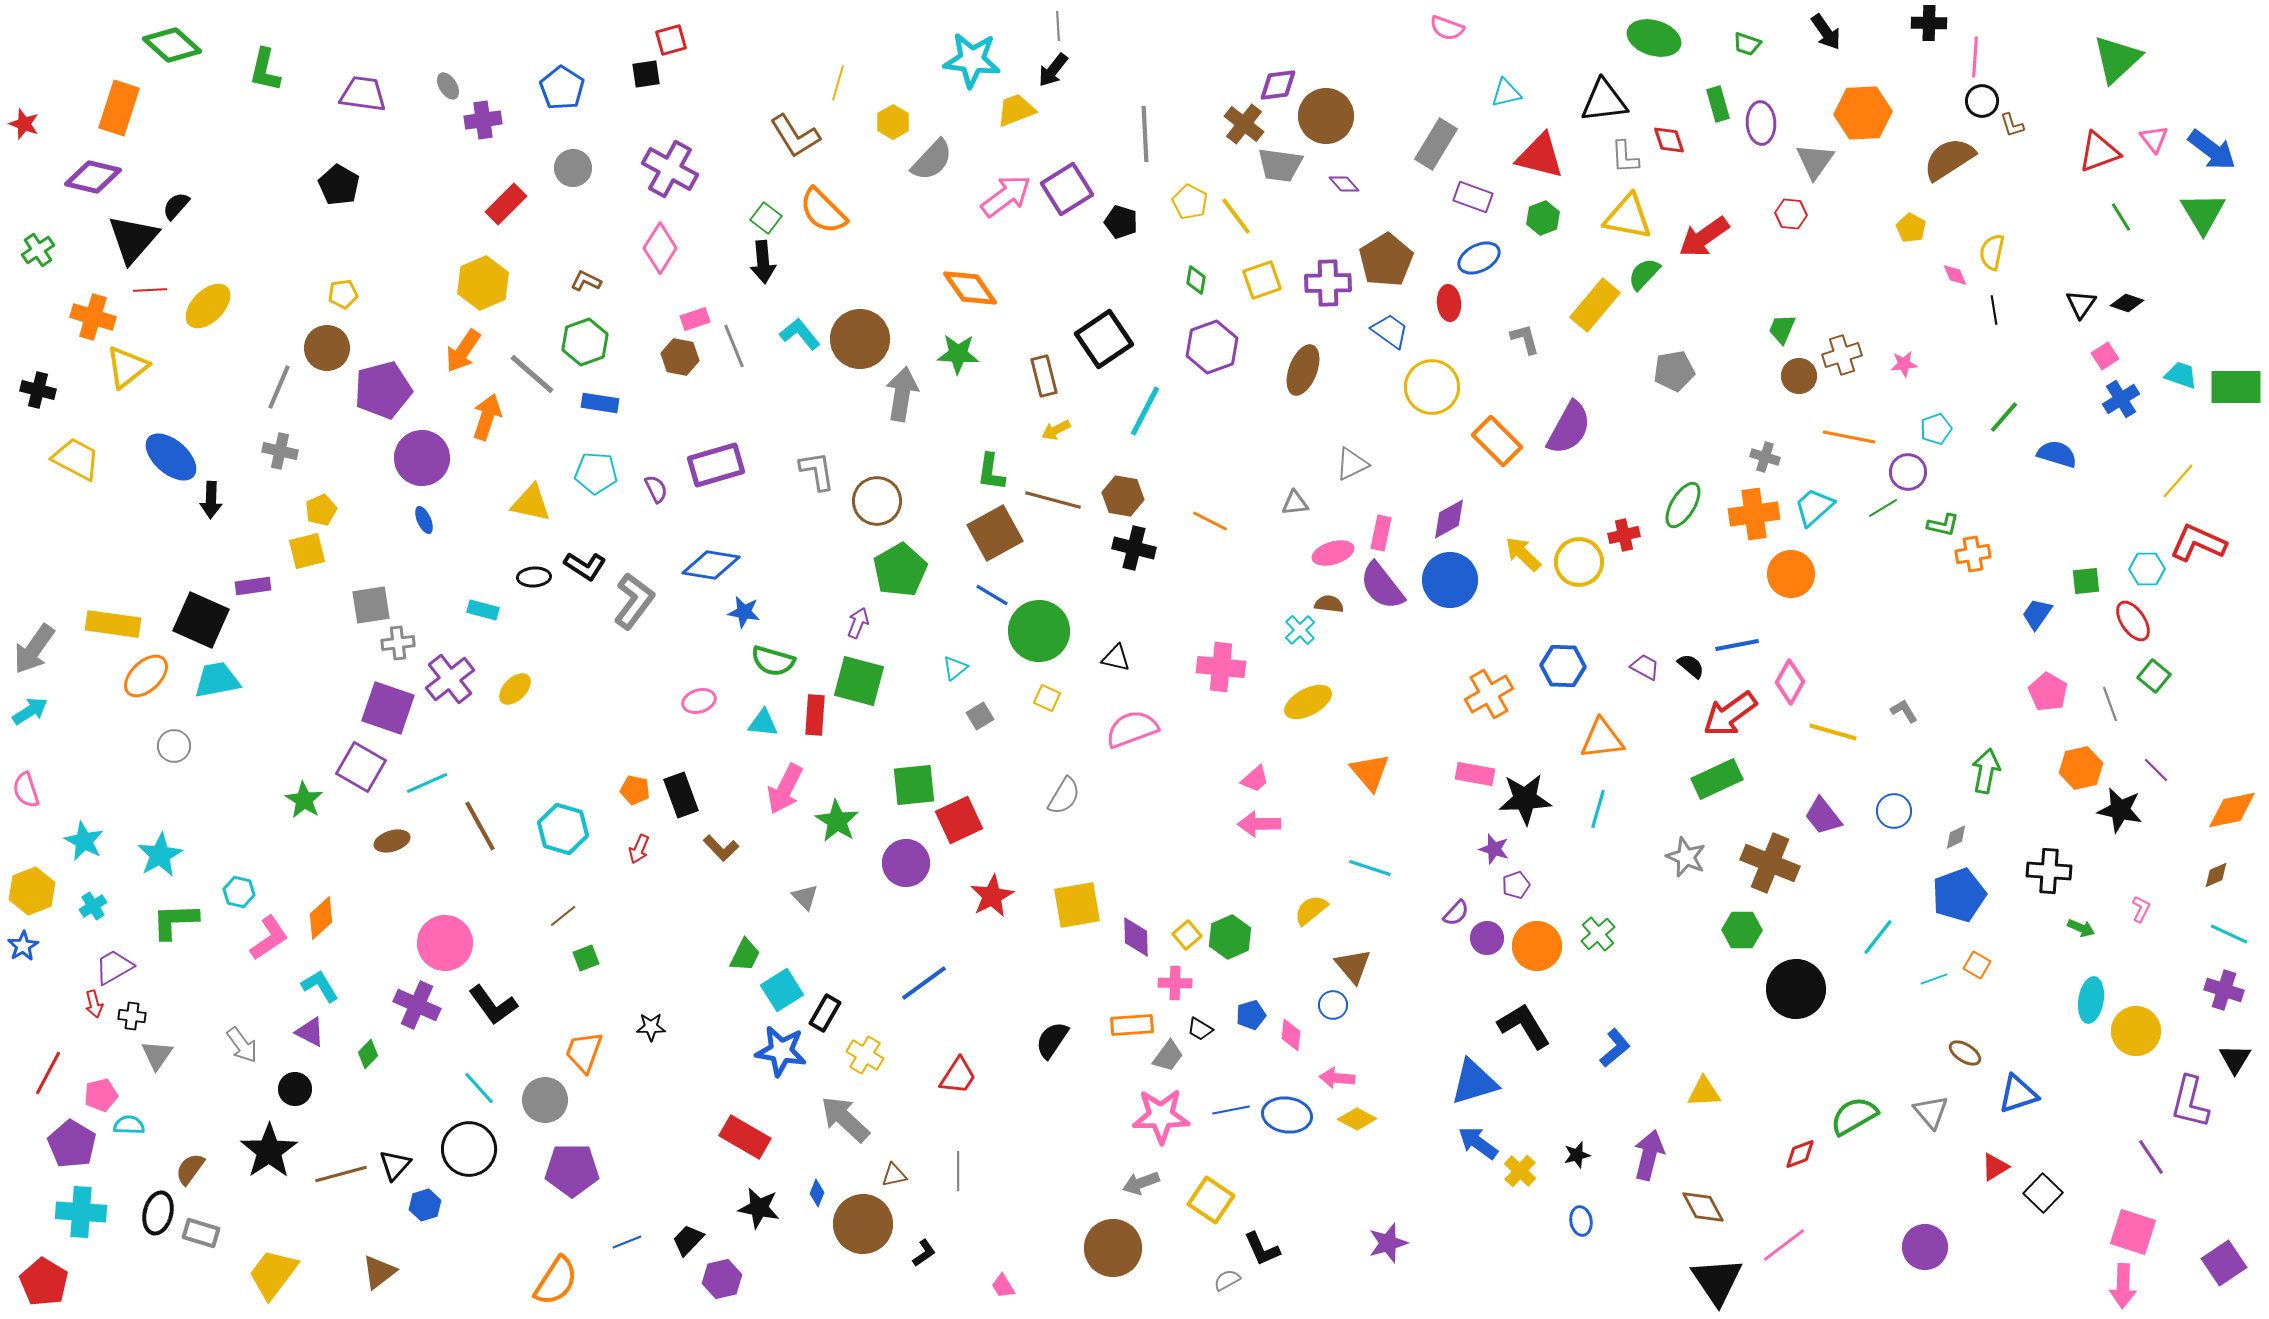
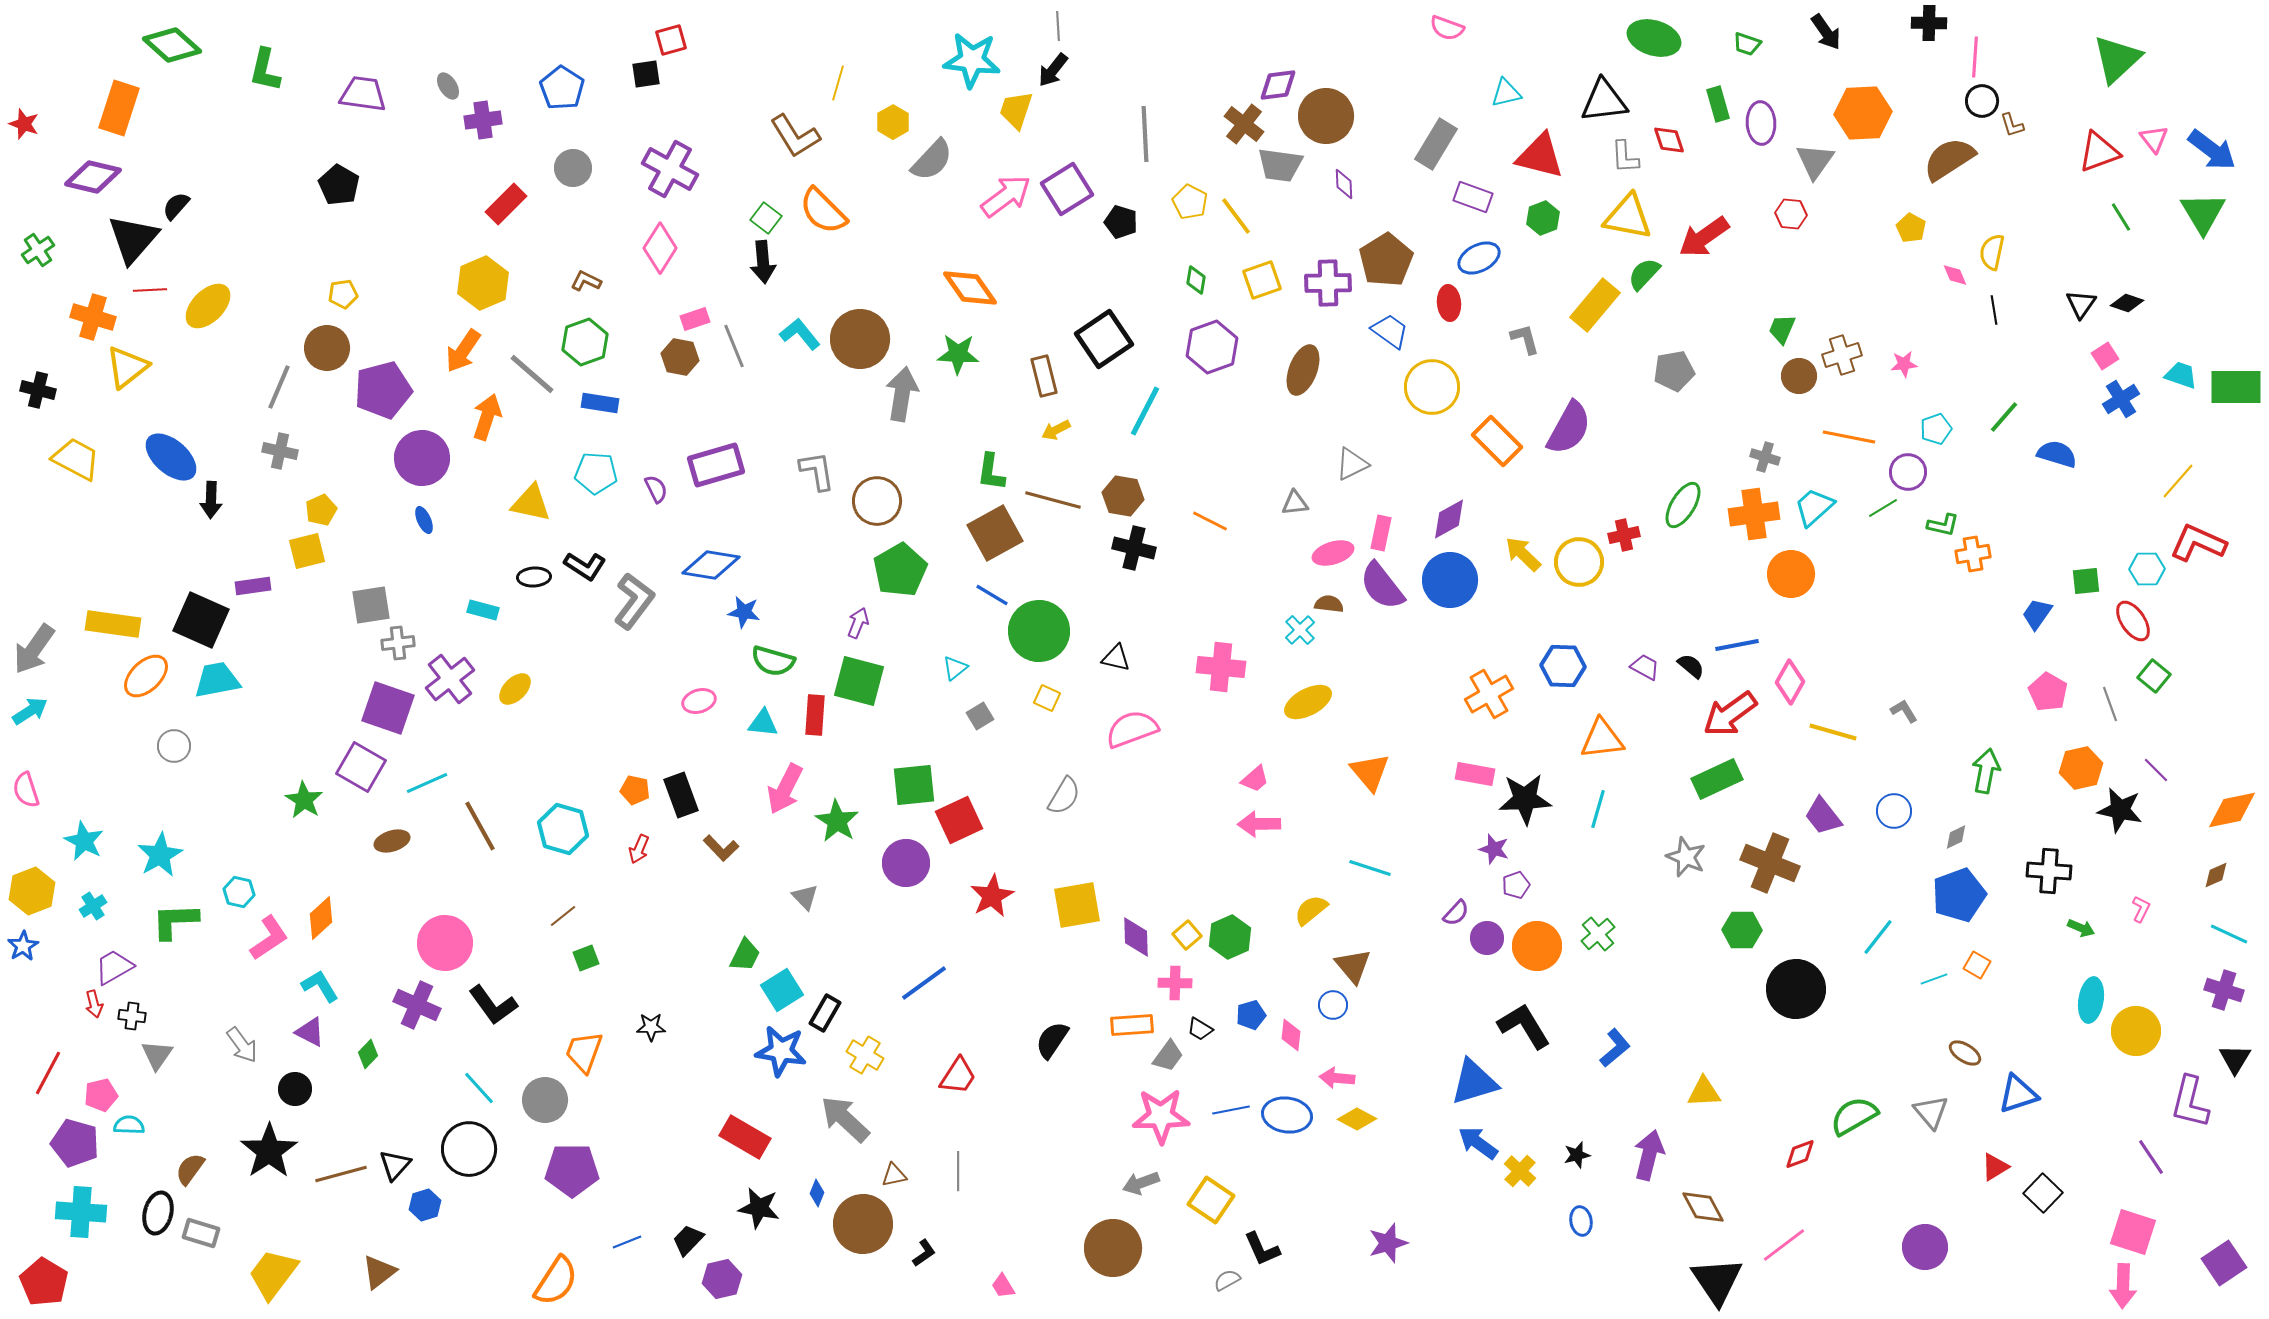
yellow trapezoid at (1016, 110): rotated 51 degrees counterclockwise
purple diamond at (1344, 184): rotated 40 degrees clockwise
purple pentagon at (72, 1144): moved 3 px right, 1 px up; rotated 15 degrees counterclockwise
